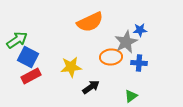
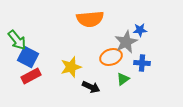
orange semicircle: moved 3 px up; rotated 20 degrees clockwise
green arrow: rotated 85 degrees clockwise
orange ellipse: rotated 15 degrees counterclockwise
blue cross: moved 3 px right
yellow star: rotated 10 degrees counterclockwise
black arrow: rotated 60 degrees clockwise
green triangle: moved 8 px left, 17 px up
